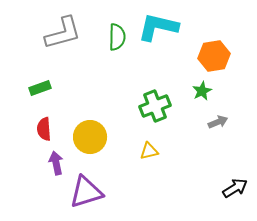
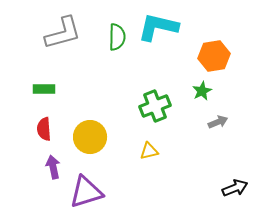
green rectangle: moved 4 px right, 1 px down; rotated 20 degrees clockwise
purple arrow: moved 3 px left, 4 px down
black arrow: rotated 10 degrees clockwise
